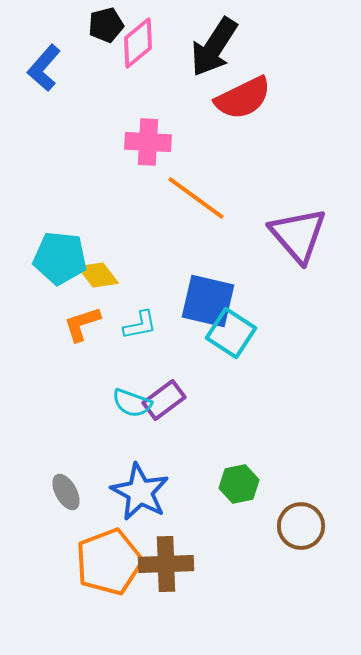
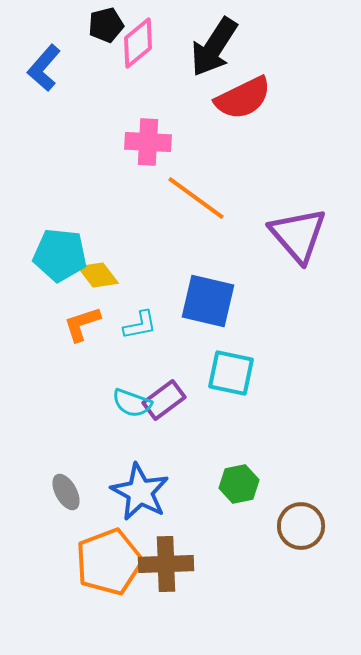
cyan pentagon: moved 3 px up
cyan square: moved 40 px down; rotated 21 degrees counterclockwise
